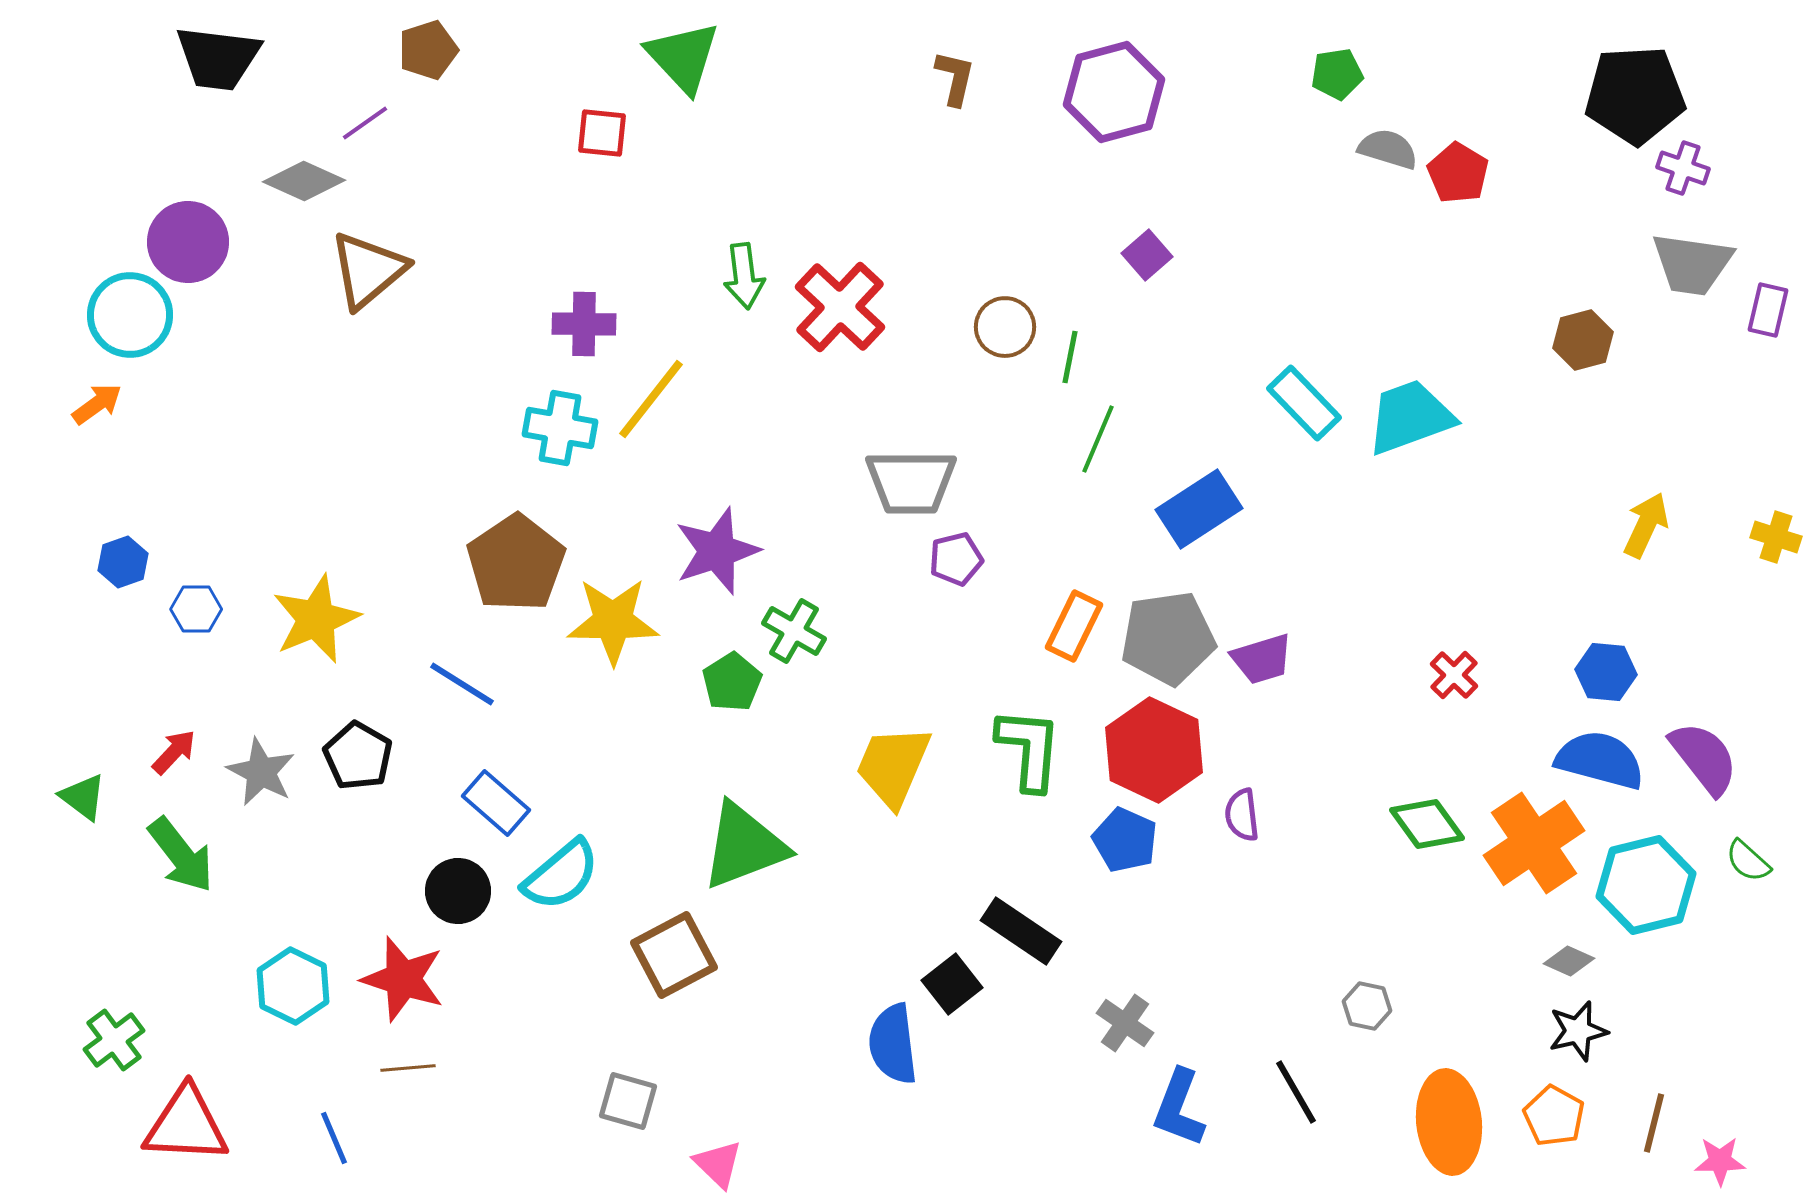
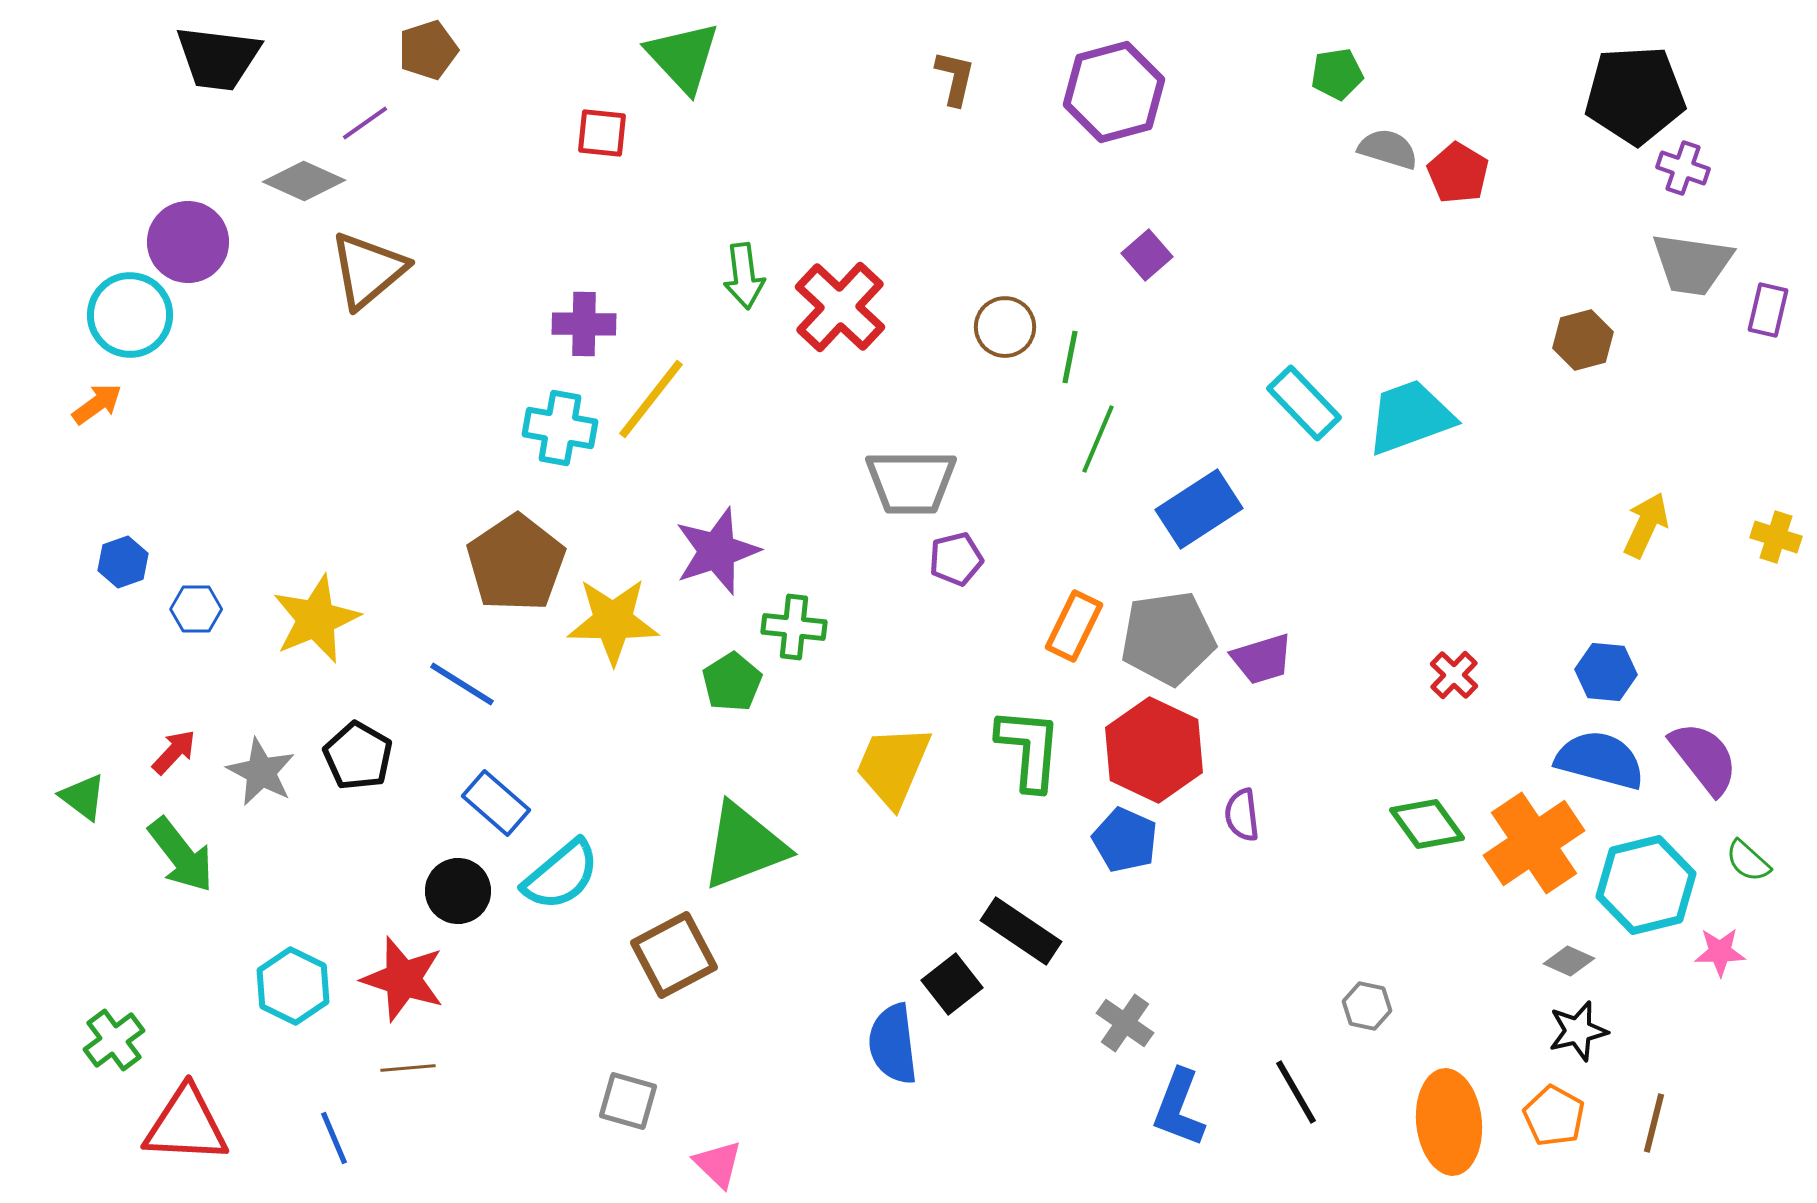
green cross at (794, 631): moved 4 px up; rotated 24 degrees counterclockwise
pink star at (1720, 1161): moved 209 px up
